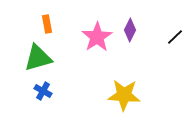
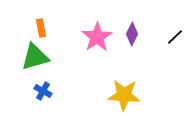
orange rectangle: moved 6 px left, 4 px down
purple diamond: moved 2 px right, 4 px down
green triangle: moved 3 px left, 1 px up
